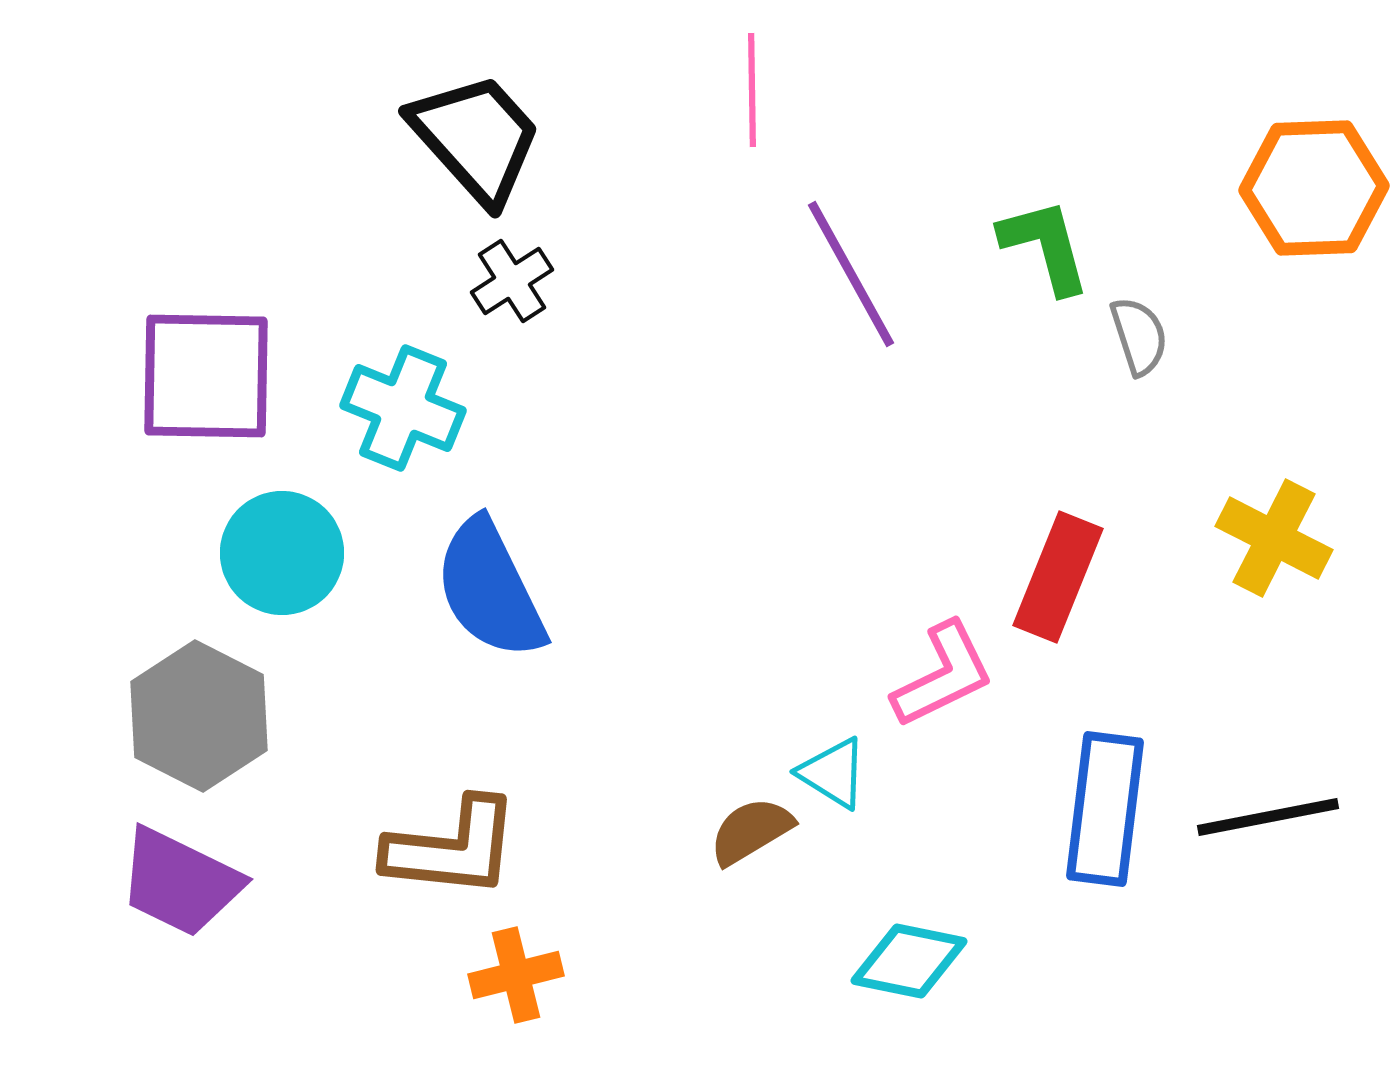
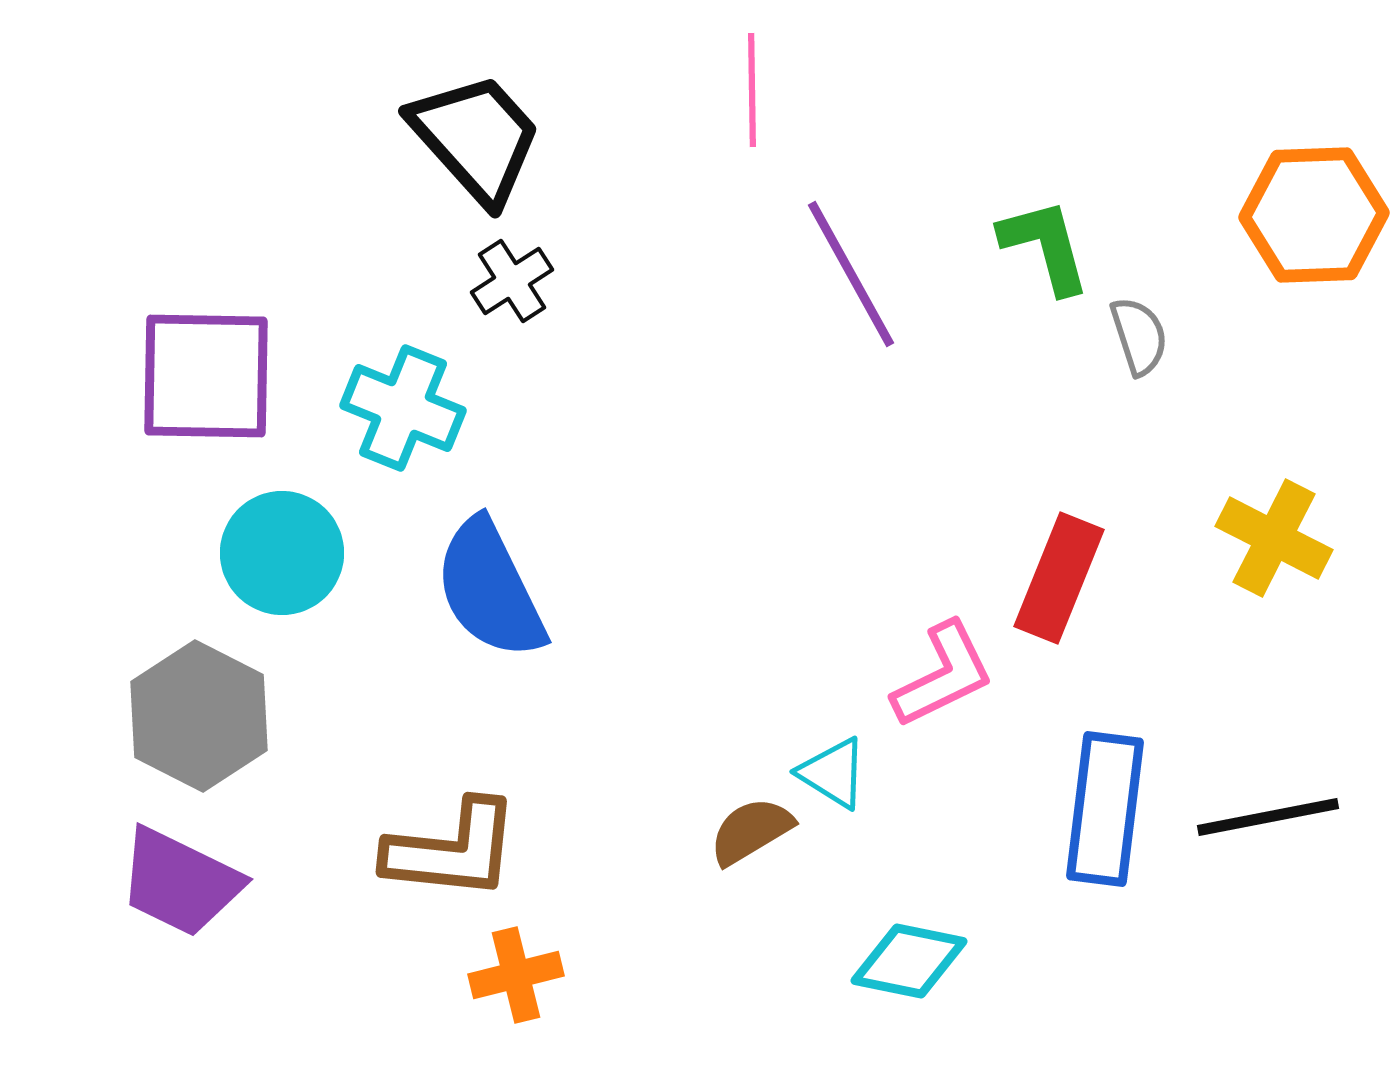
orange hexagon: moved 27 px down
red rectangle: moved 1 px right, 1 px down
brown L-shape: moved 2 px down
